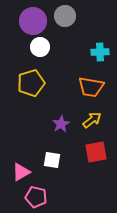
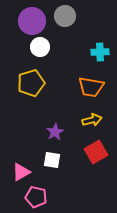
purple circle: moved 1 px left
yellow arrow: rotated 24 degrees clockwise
purple star: moved 6 px left, 8 px down
red square: rotated 20 degrees counterclockwise
